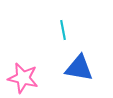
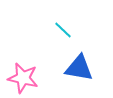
cyan line: rotated 36 degrees counterclockwise
